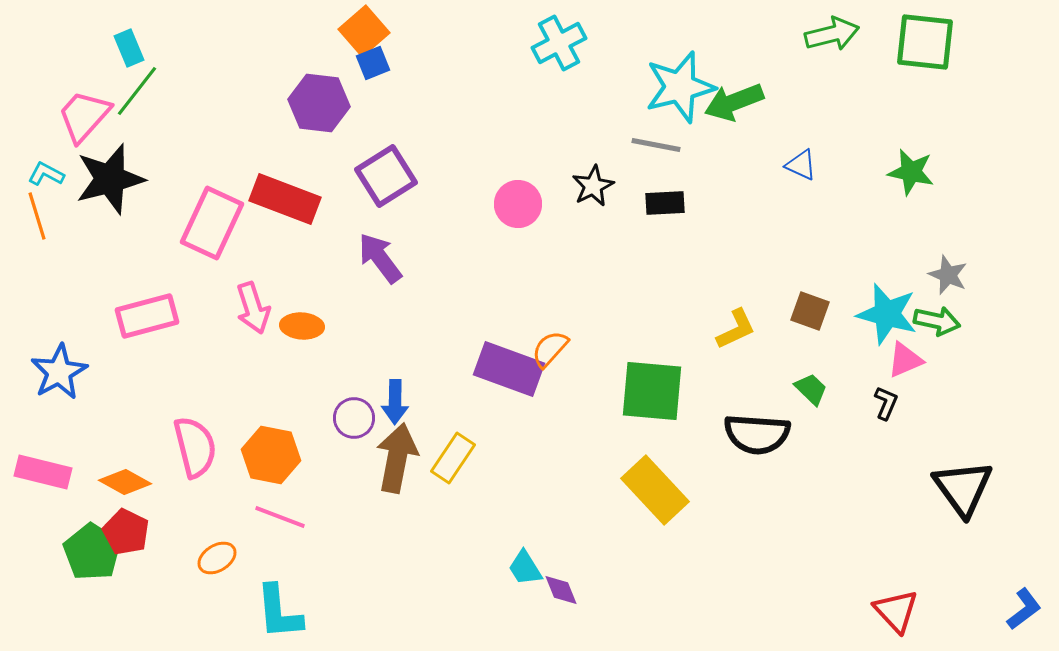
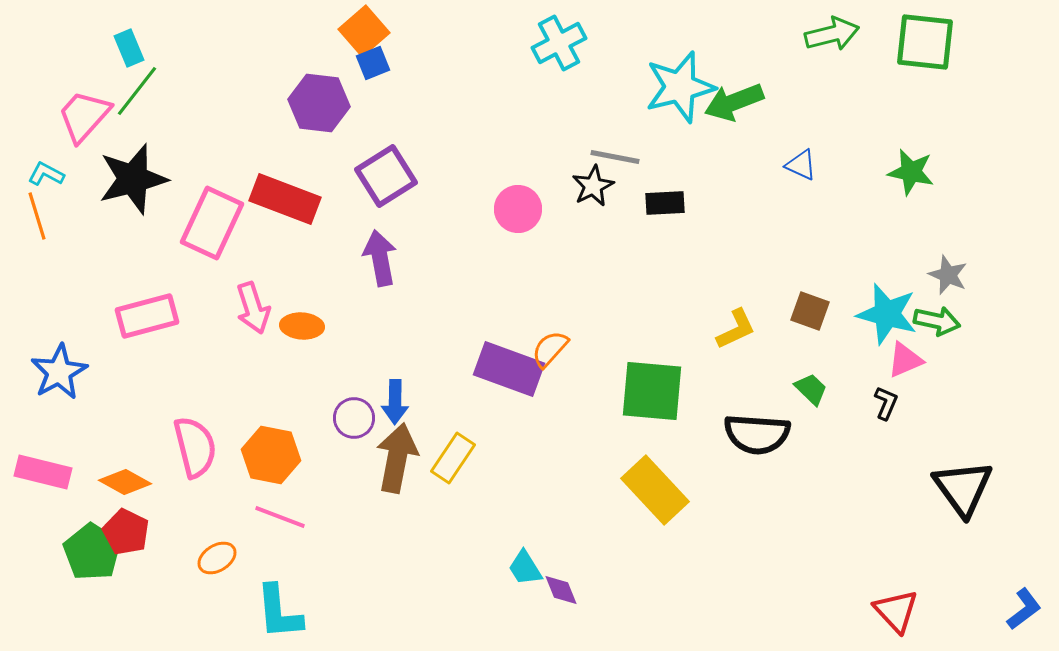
gray line at (656, 145): moved 41 px left, 12 px down
black star at (110, 179): moved 23 px right
pink circle at (518, 204): moved 5 px down
purple arrow at (380, 258): rotated 26 degrees clockwise
